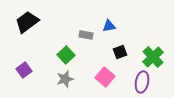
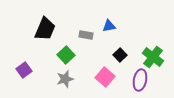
black trapezoid: moved 18 px right, 7 px down; rotated 150 degrees clockwise
black square: moved 3 px down; rotated 24 degrees counterclockwise
green cross: rotated 10 degrees counterclockwise
purple ellipse: moved 2 px left, 2 px up
